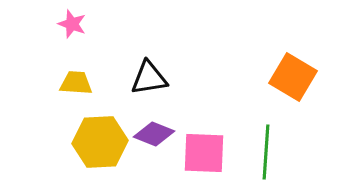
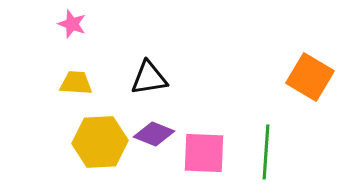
orange square: moved 17 px right
